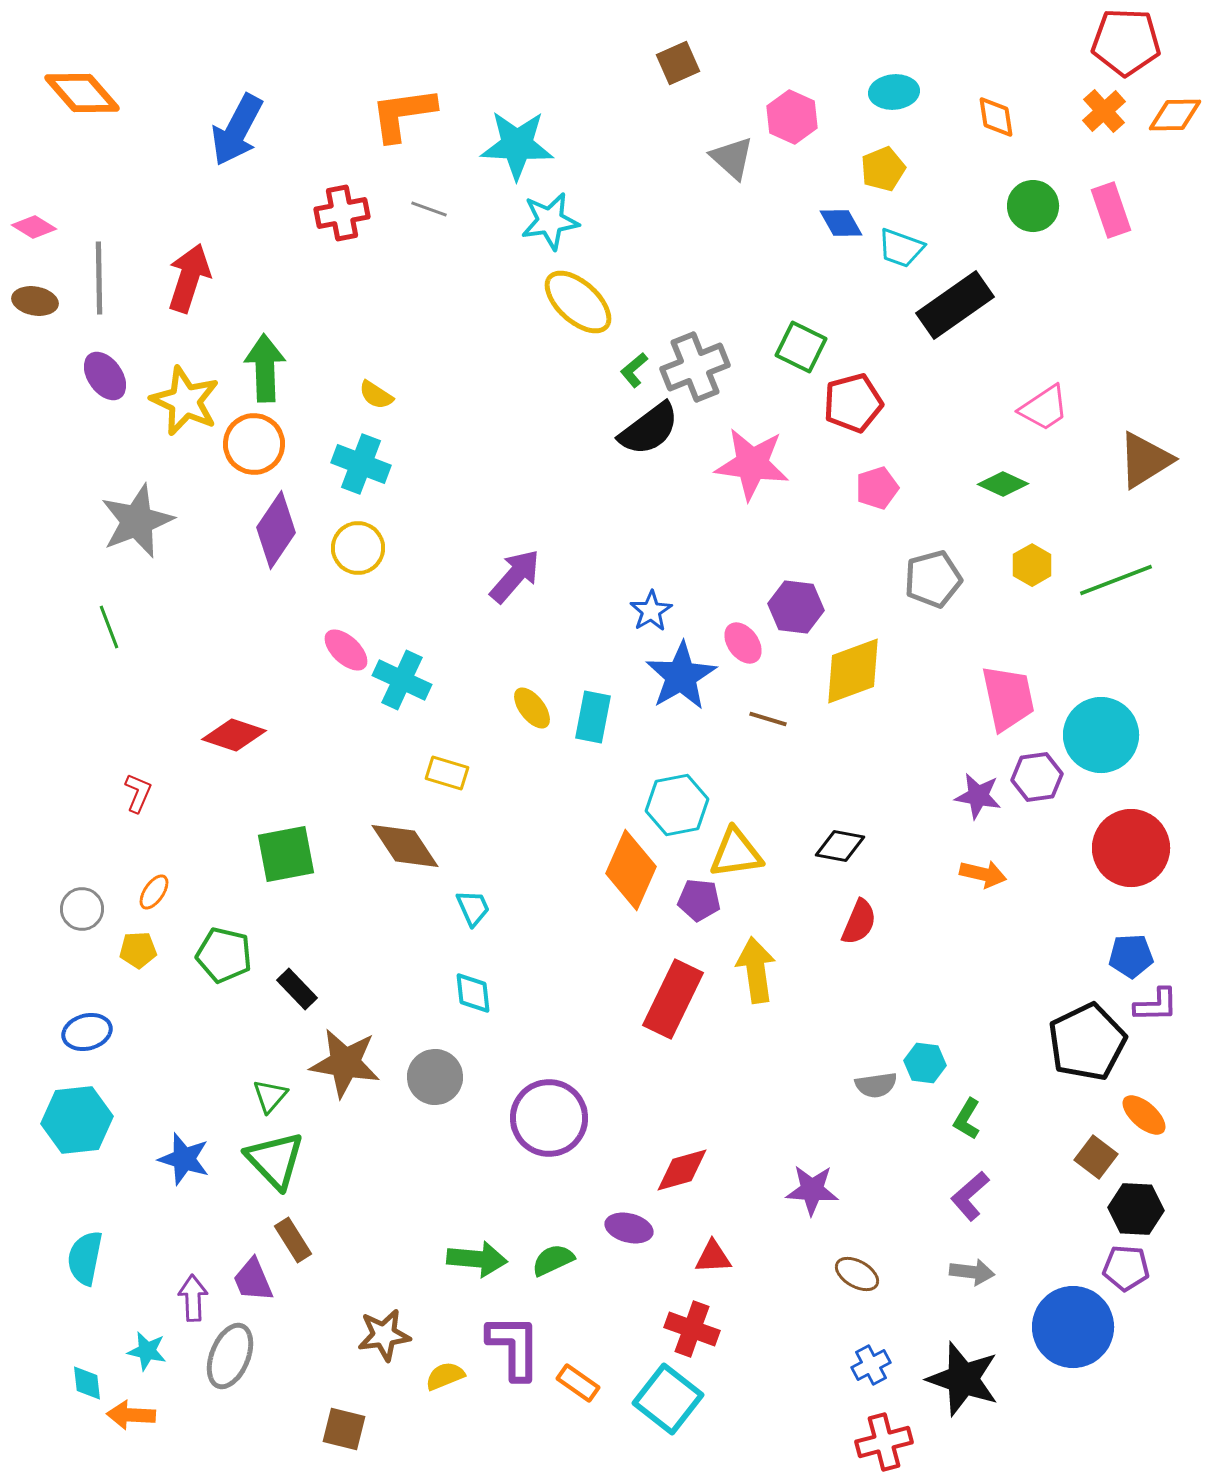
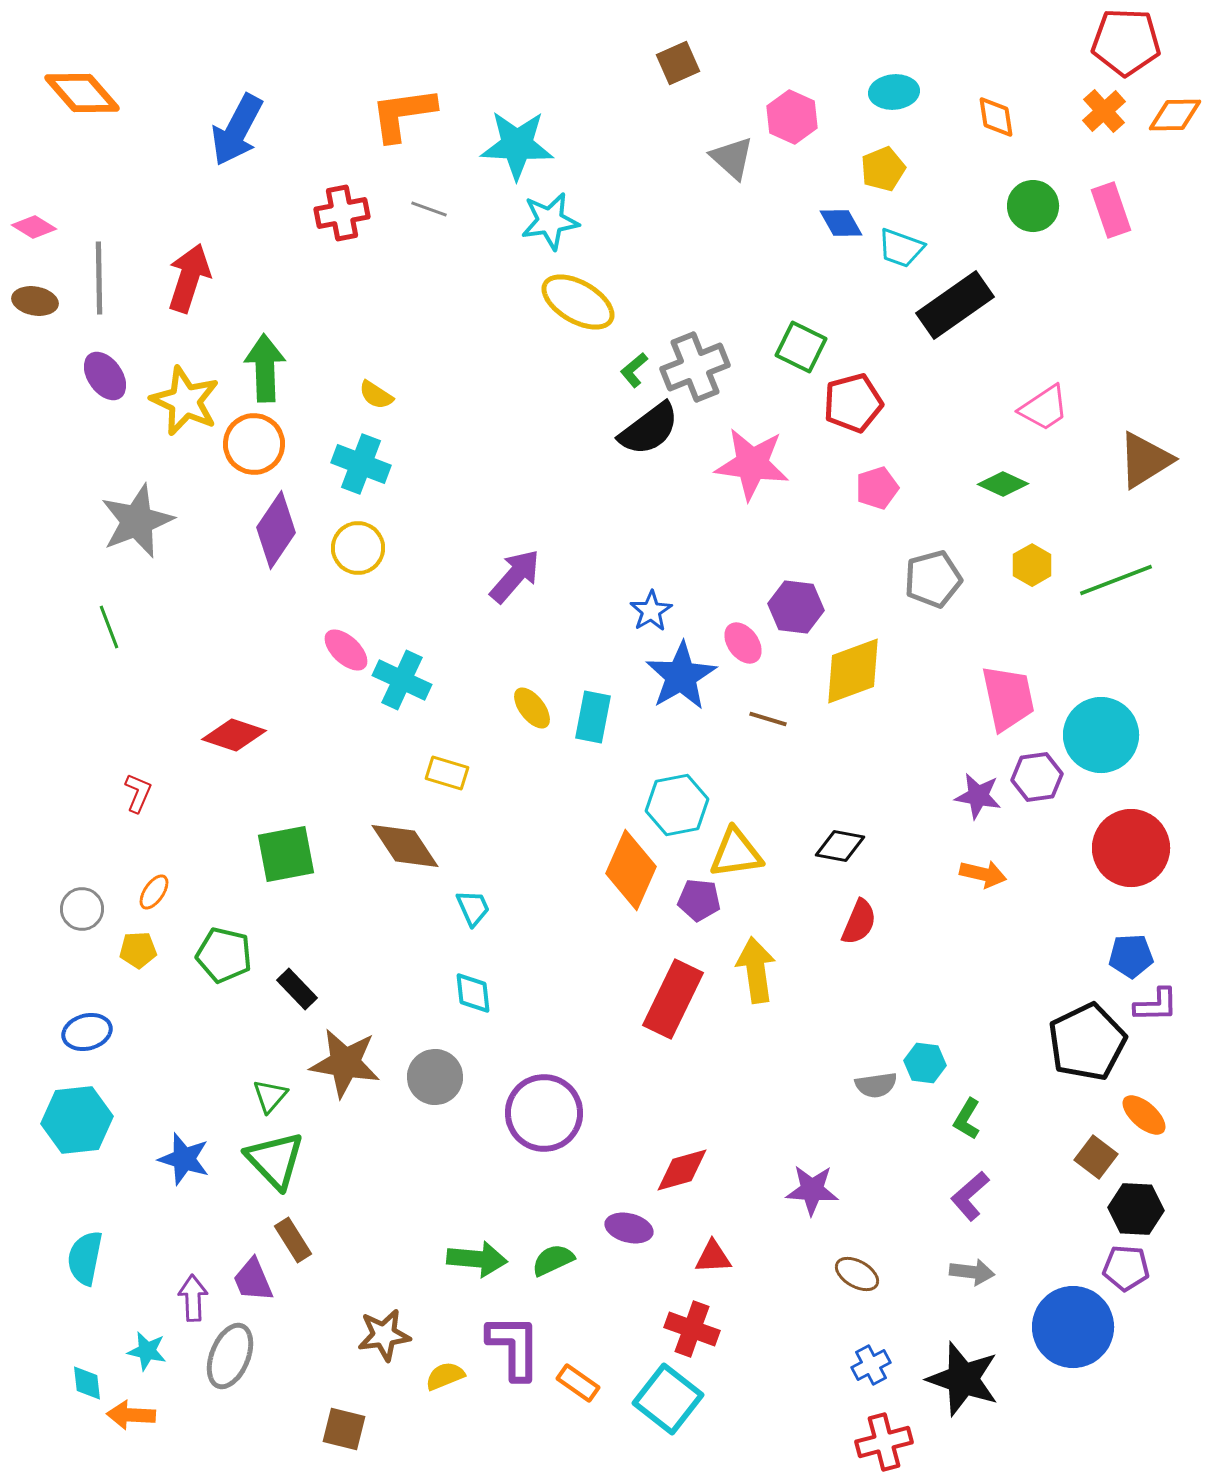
yellow ellipse at (578, 302): rotated 12 degrees counterclockwise
purple circle at (549, 1118): moved 5 px left, 5 px up
